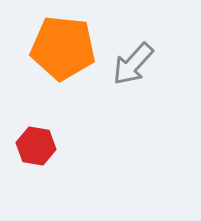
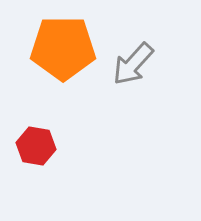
orange pentagon: rotated 6 degrees counterclockwise
